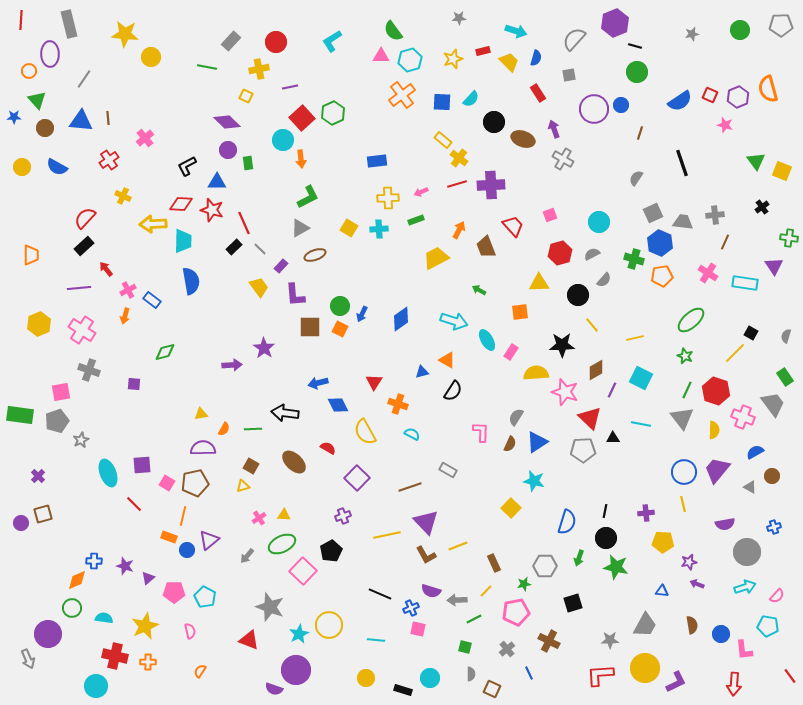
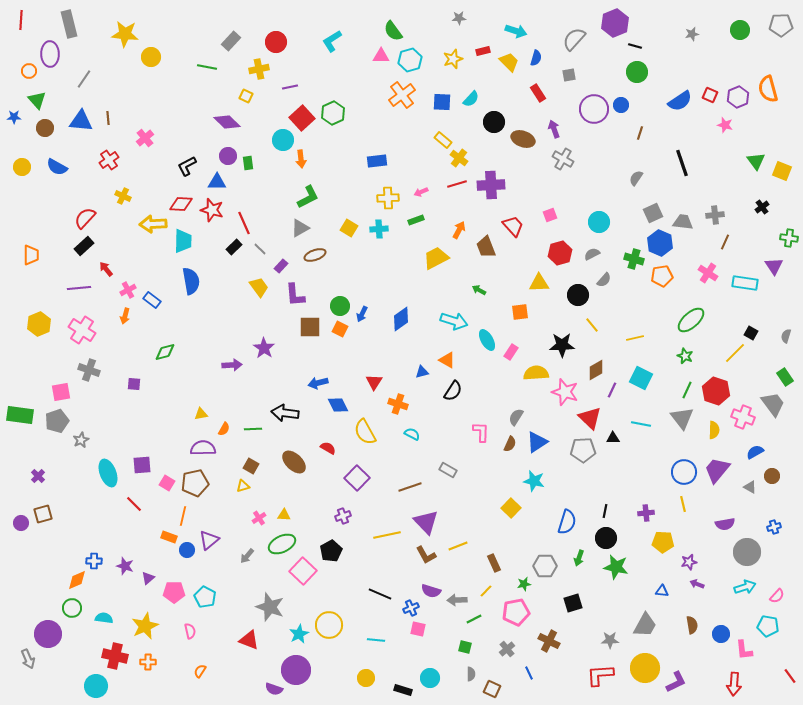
purple circle at (228, 150): moved 6 px down
